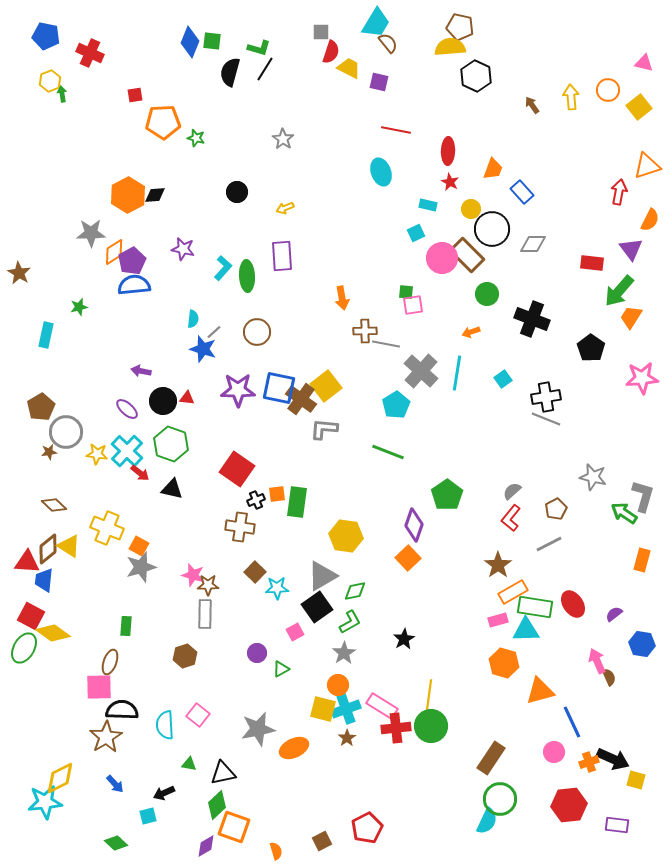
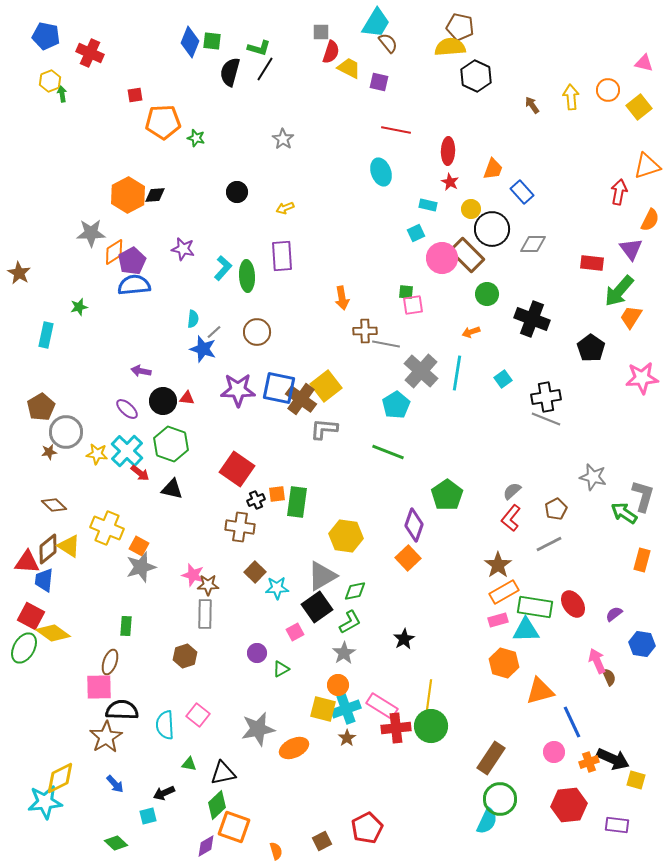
orange rectangle at (513, 592): moved 9 px left
